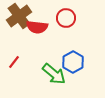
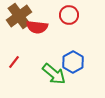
red circle: moved 3 px right, 3 px up
